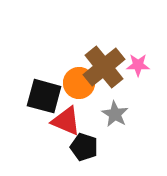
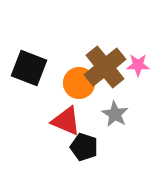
brown cross: moved 1 px right
black square: moved 15 px left, 28 px up; rotated 6 degrees clockwise
